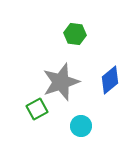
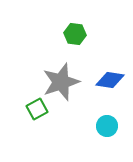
blue diamond: rotated 48 degrees clockwise
cyan circle: moved 26 px right
